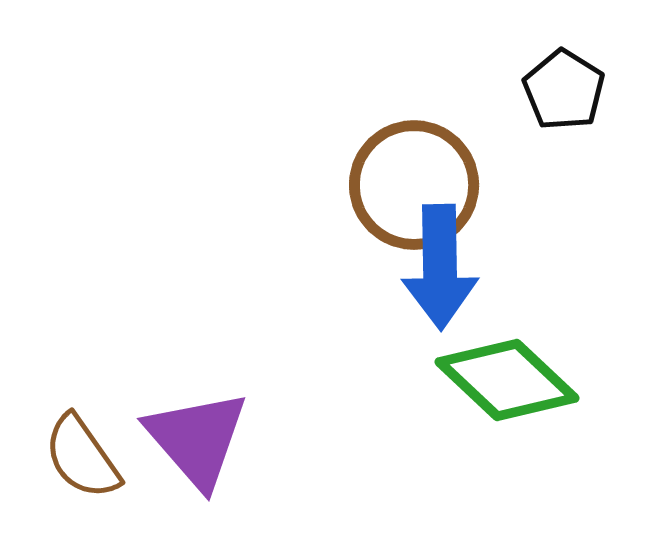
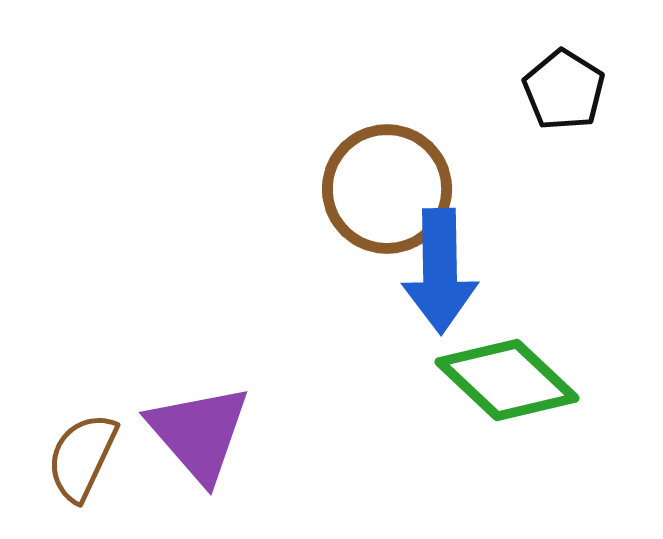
brown circle: moved 27 px left, 4 px down
blue arrow: moved 4 px down
purple triangle: moved 2 px right, 6 px up
brown semicircle: rotated 60 degrees clockwise
